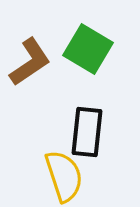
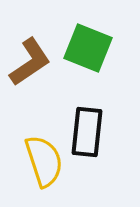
green square: moved 1 px up; rotated 9 degrees counterclockwise
yellow semicircle: moved 20 px left, 15 px up
